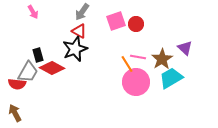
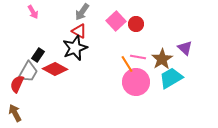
pink square: rotated 24 degrees counterclockwise
black star: moved 1 px up
black rectangle: rotated 48 degrees clockwise
red diamond: moved 3 px right, 1 px down
red semicircle: rotated 108 degrees clockwise
